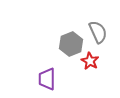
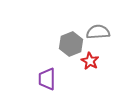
gray semicircle: rotated 70 degrees counterclockwise
